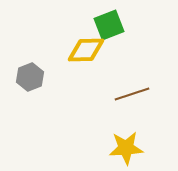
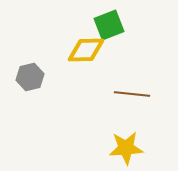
gray hexagon: rotated 8 degrees clockwise
brown line: rotated 24 degrees clockwise
